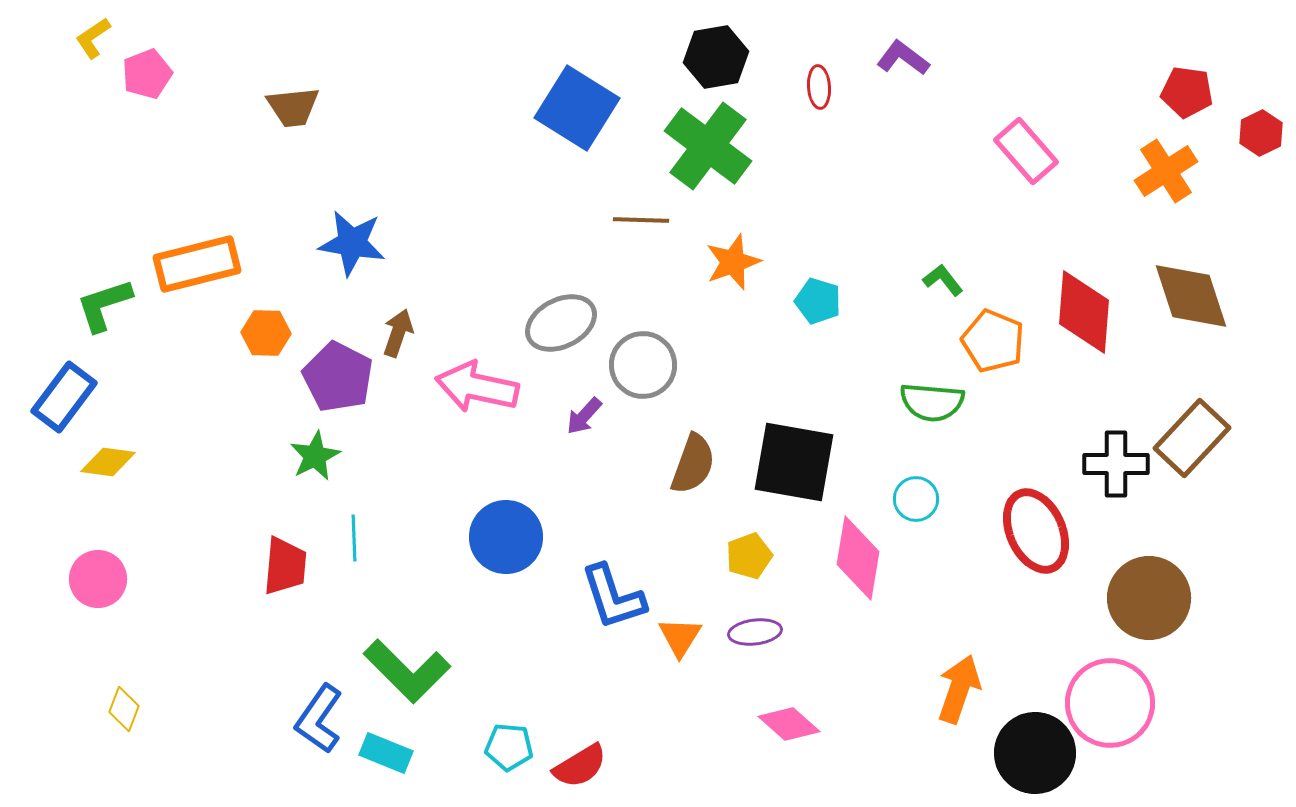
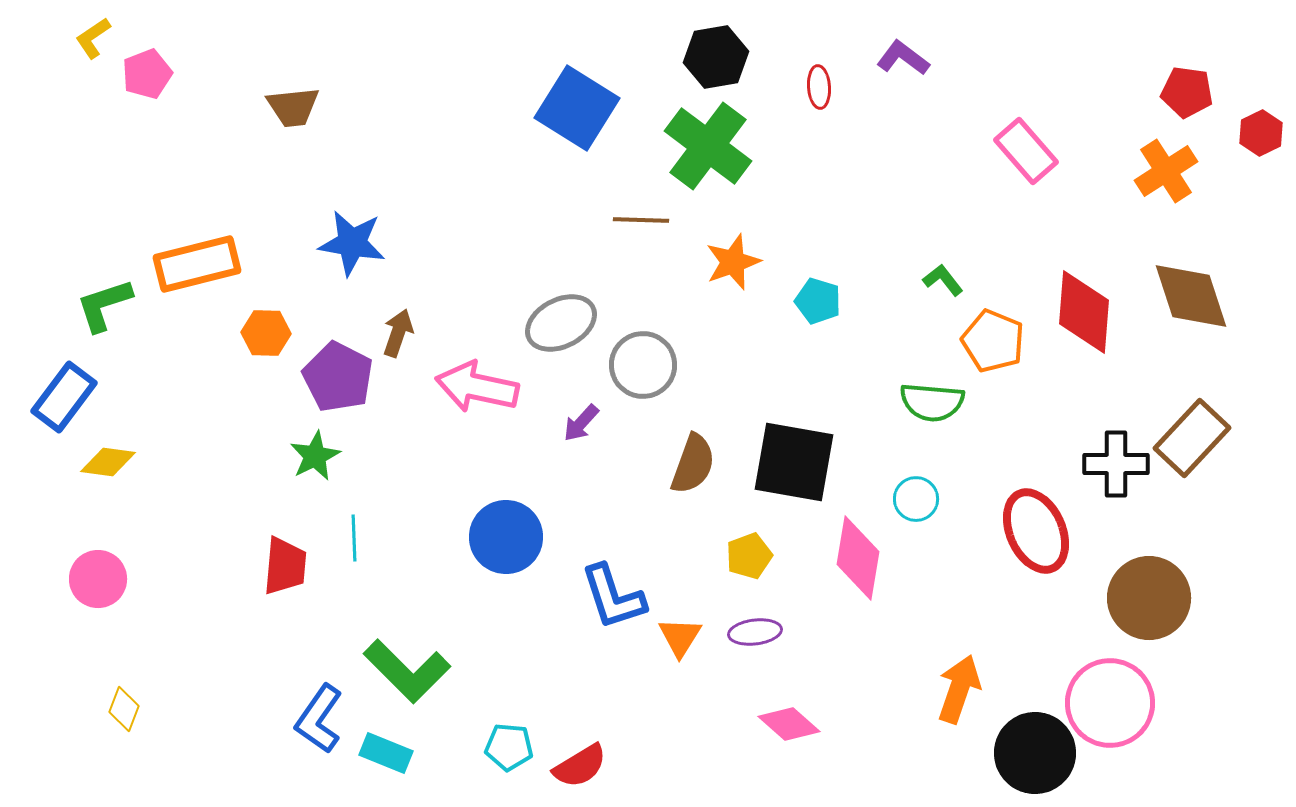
purple arrow at (584, 416): moved 3 px left, 7 px down
